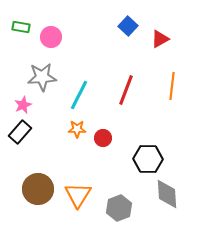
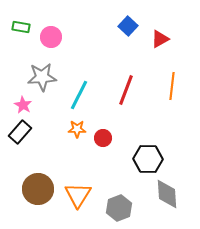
pink star: rotated 18 degrees counterclockwise
